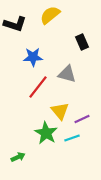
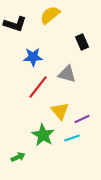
green star: moved 3 px left, 2 px down
